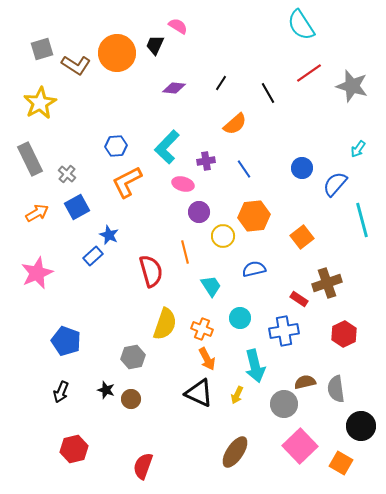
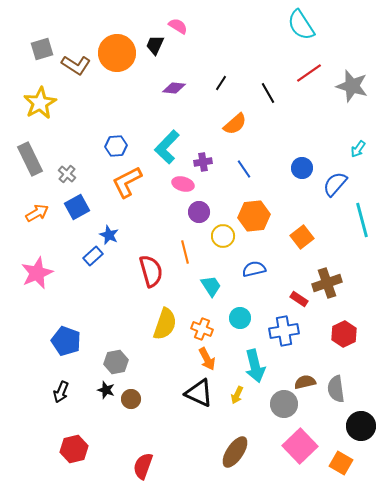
purple cross at (206, 161): moved 3 px left, 1 px down
gray hexagon at (133, 357): moved 17 px left, 5 px down
